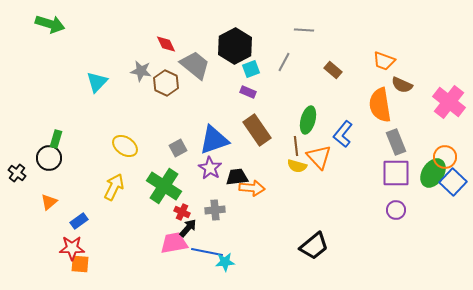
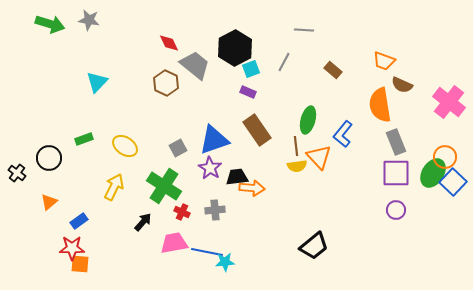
red diamond at (166, 44): moved 3 px right, 1 px up
black hexagon at (235, 46): moved 2 px down
gray star at (141, 71): moved 52 px left, 51 px up
green rectangle at (56, 139): moved 28 px right; rotated 54 degrees clockwise
yellow semicircle at (297, 166): rotated 24 degrees counterclockwise
black arrow at (188, 228): moved 45 px left, 6 px up
